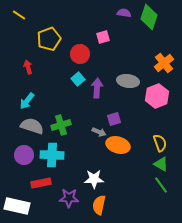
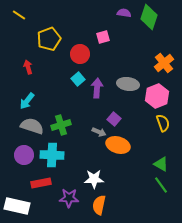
gray ellipse: moved 3 px down
purple square: rotated 32 degrees counterclockwise
yellow semicircle: moved 3 px right, 20 px up
